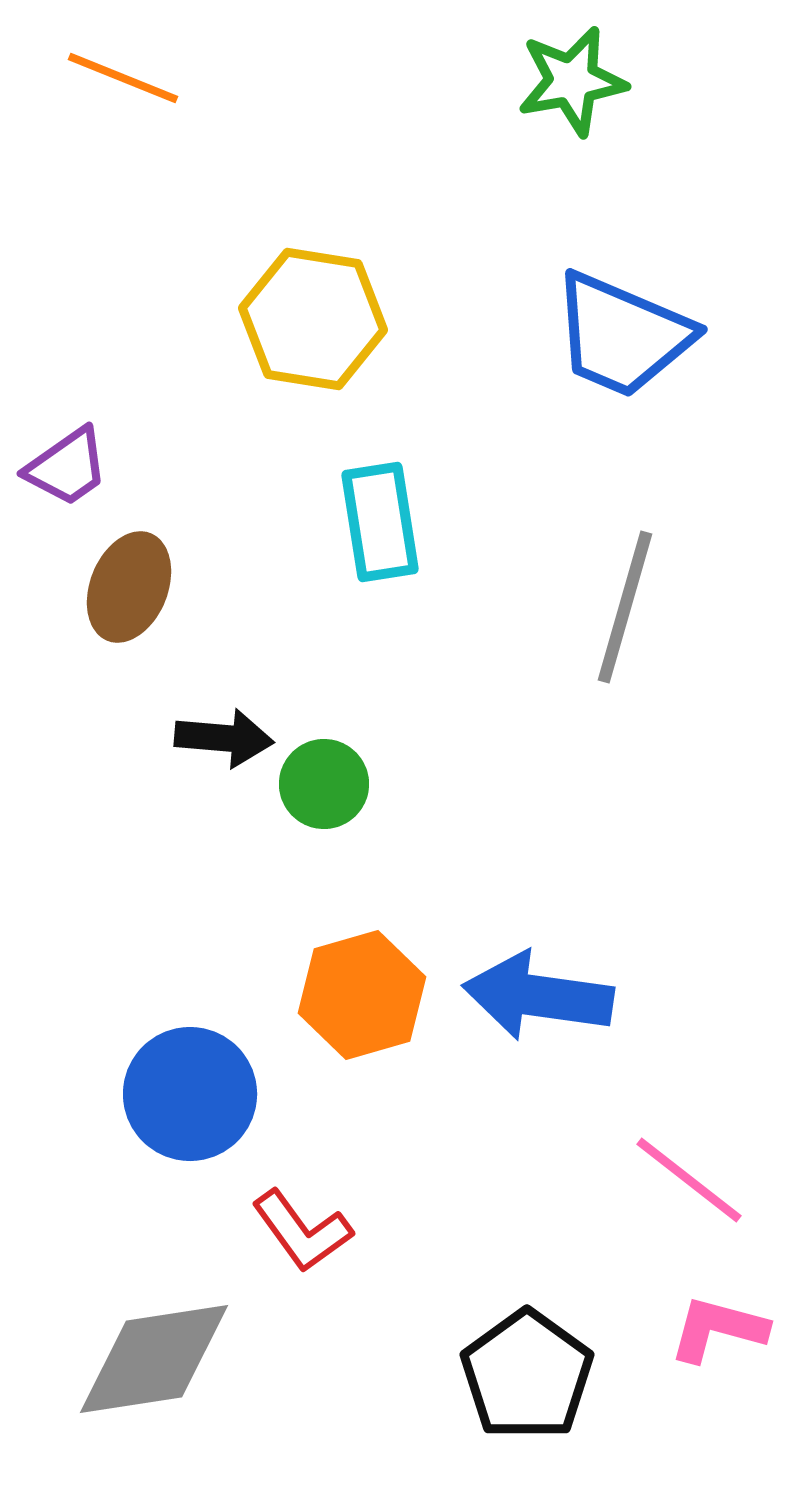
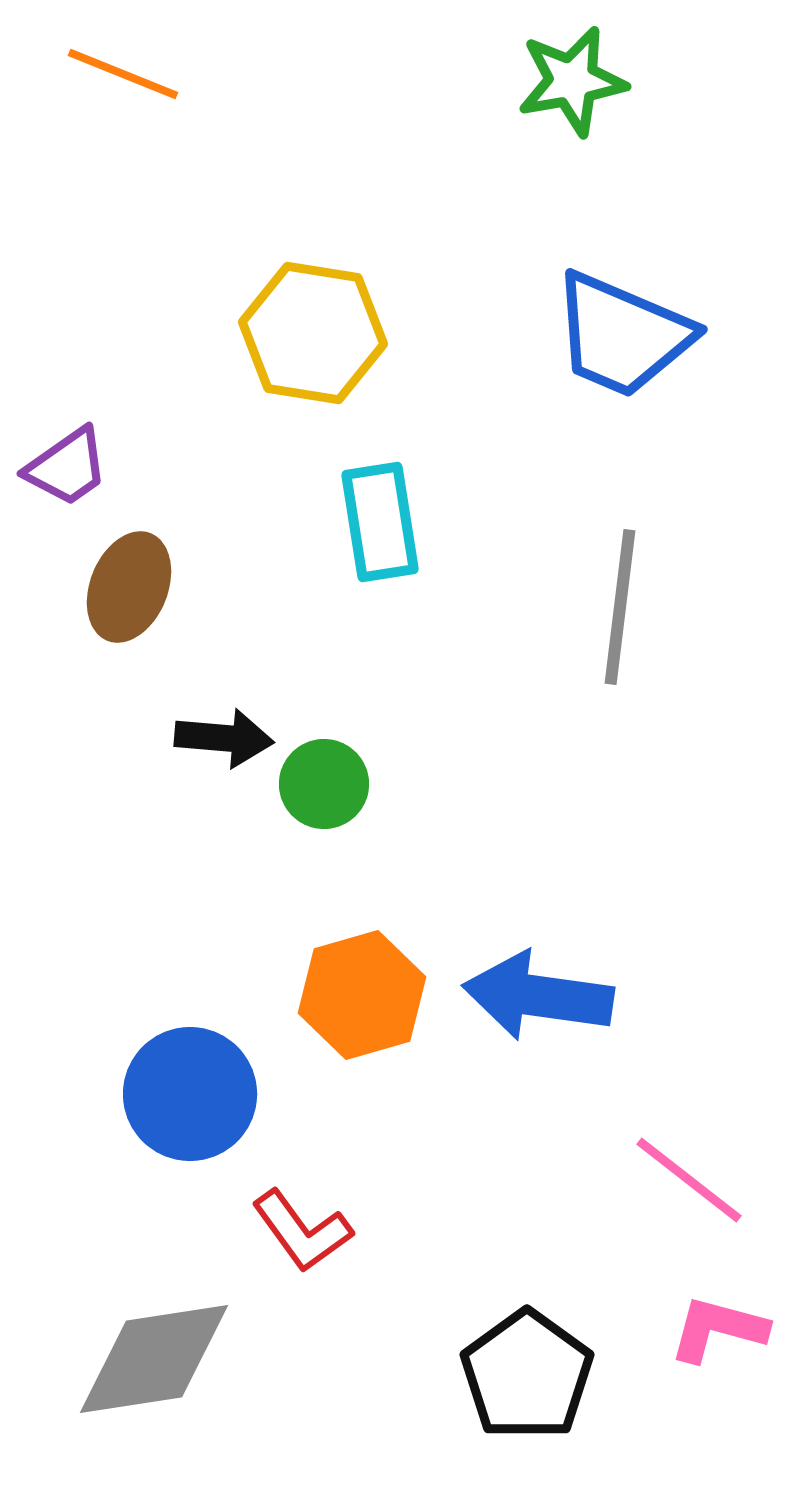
orange line: moved 4 px up
yellow hexagon: moved 14 px down
gray line: moved 5 px left; rotated 9 degrees counterclockwise
